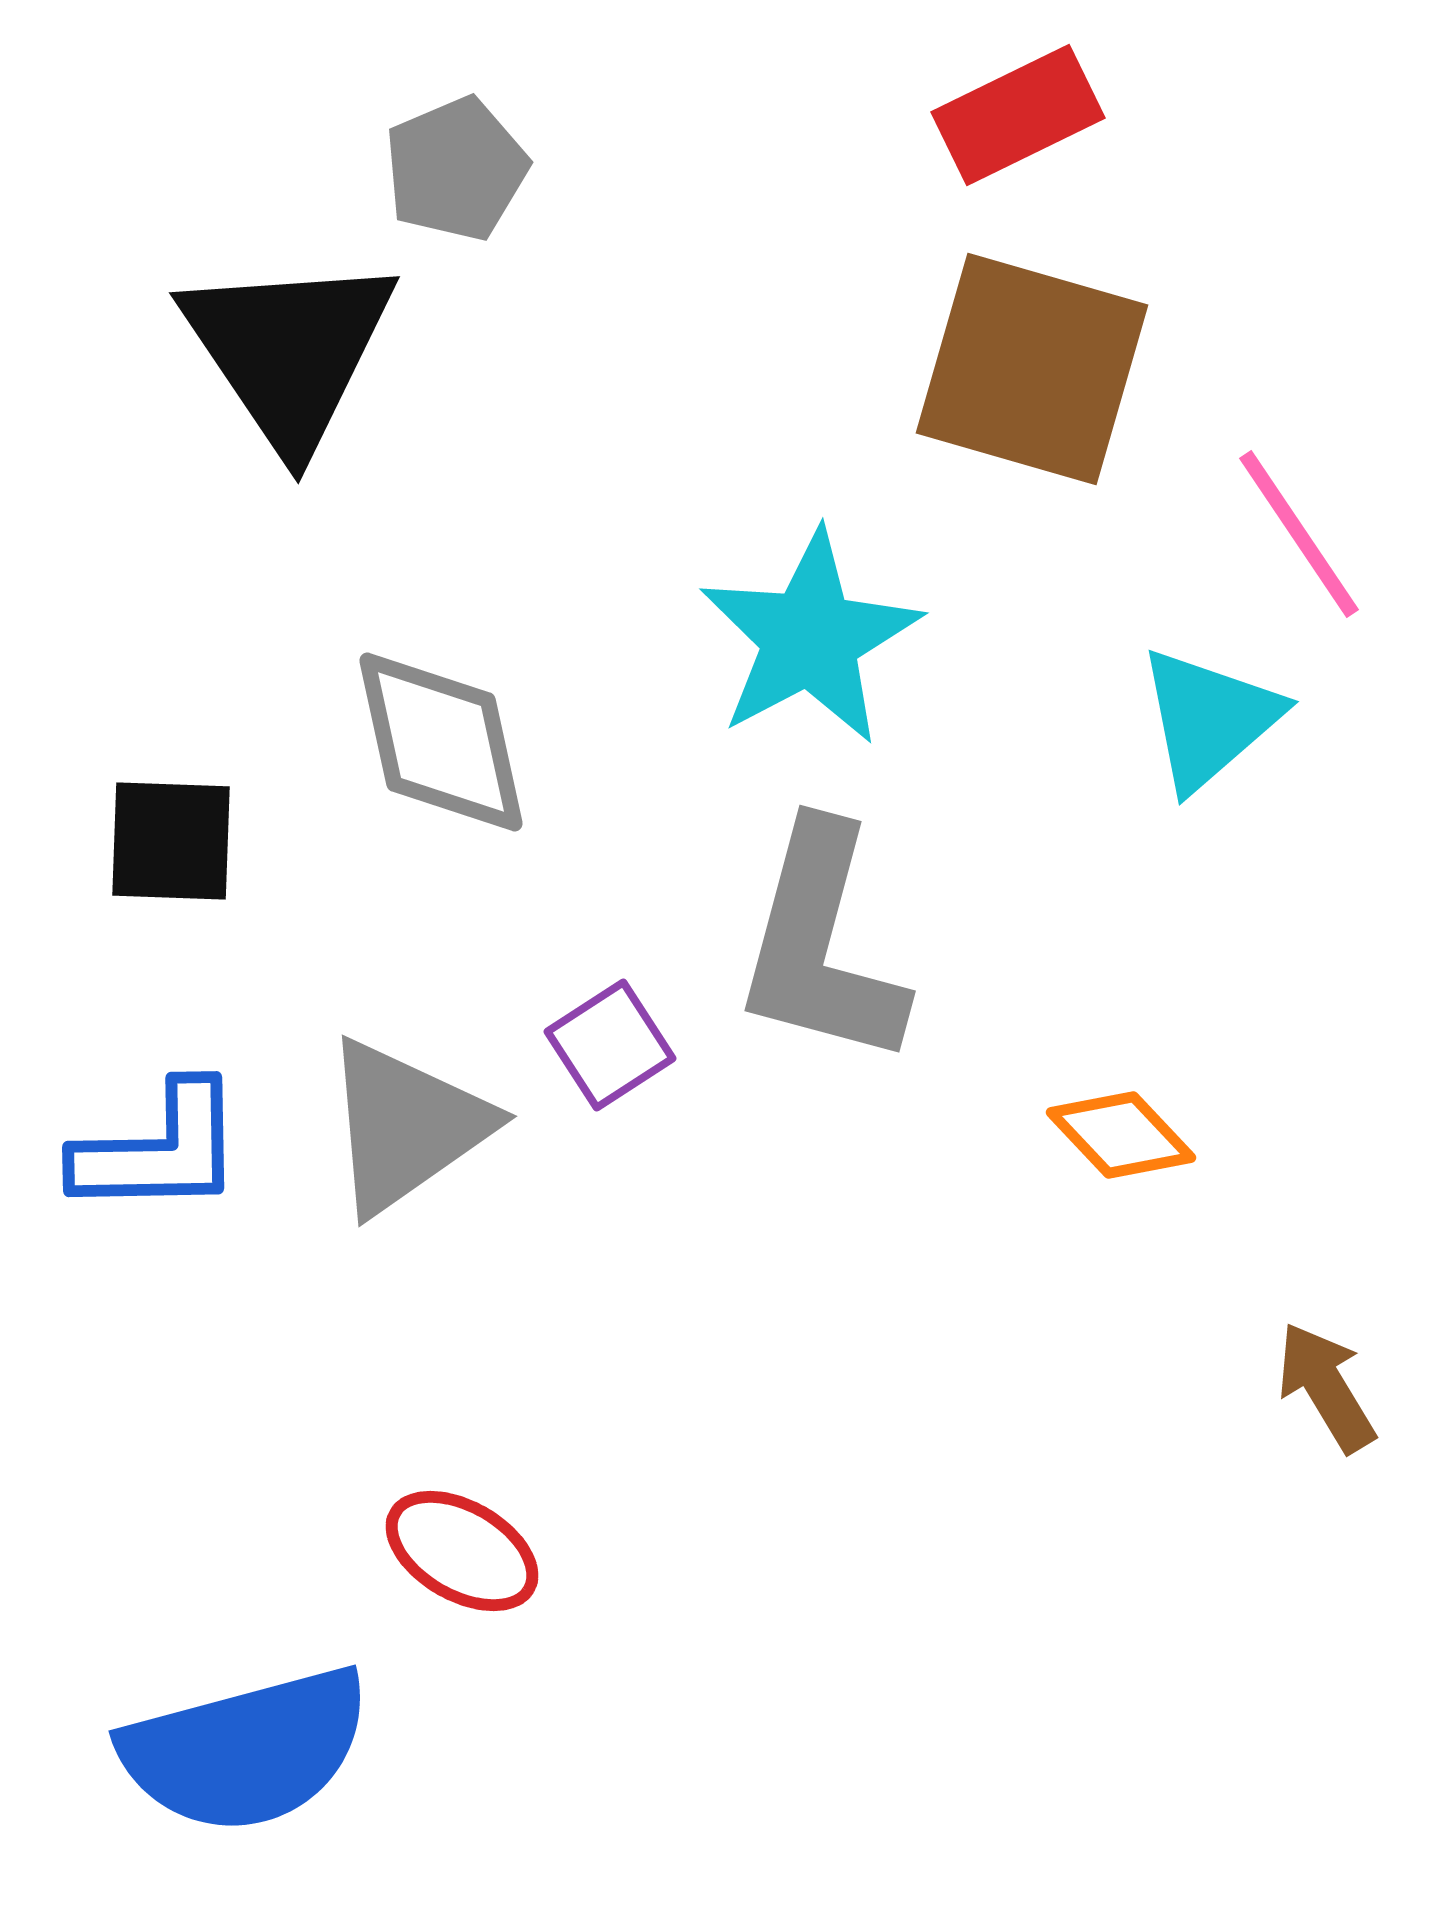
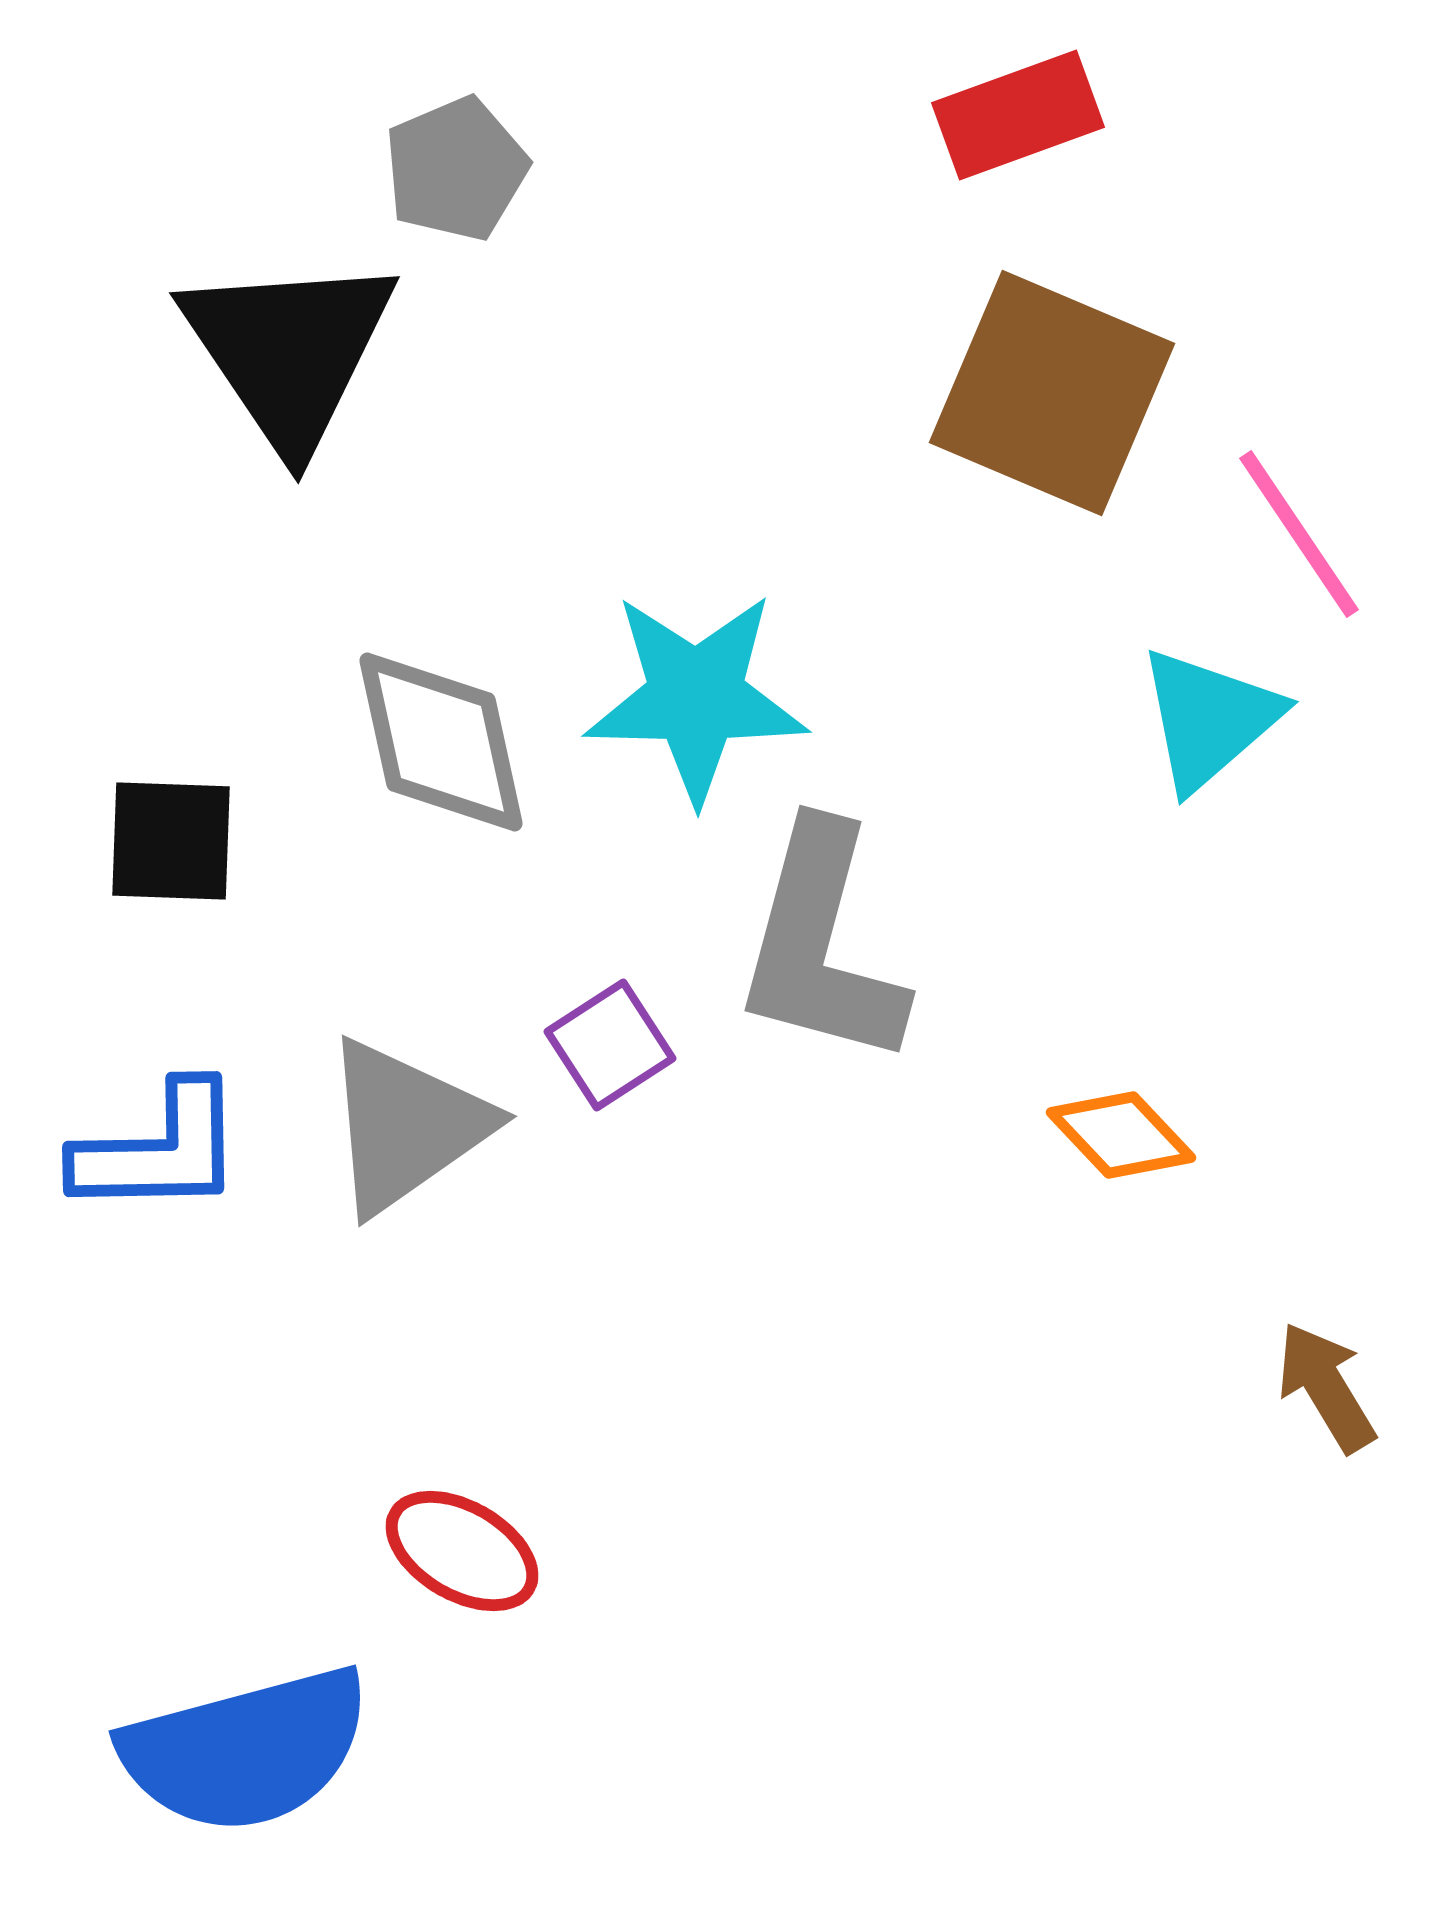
red rectangle: rotated 6 degrees clockwise
brown square: moved 20 px right, 24 px down; rotated 7 degrees clockwise
cyan star: moved 114 px left, 59 px down; rotated 29 degrees clockwise
